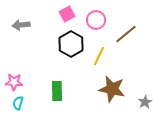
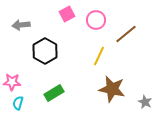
black hexagon: moved 26 px left, 7 px down
pink star: moved 2 px left
green rectangle: moved 3 px left, 2 px down; rotated 60 degrees clockwise
gray star: rotated 16 degrees counterclockwise
